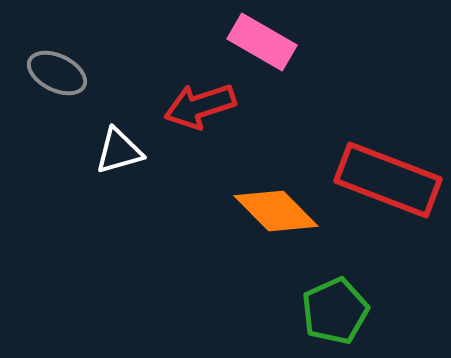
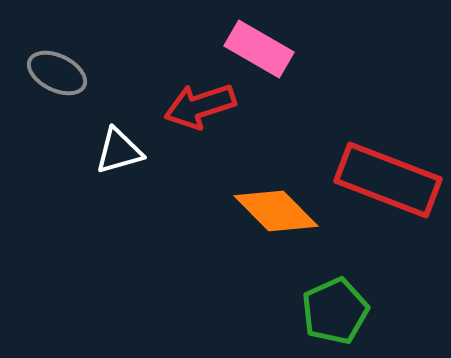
pink rectangle: moved 3 px left, 7 px down
